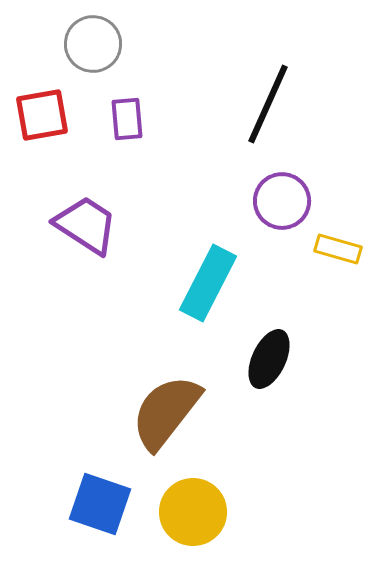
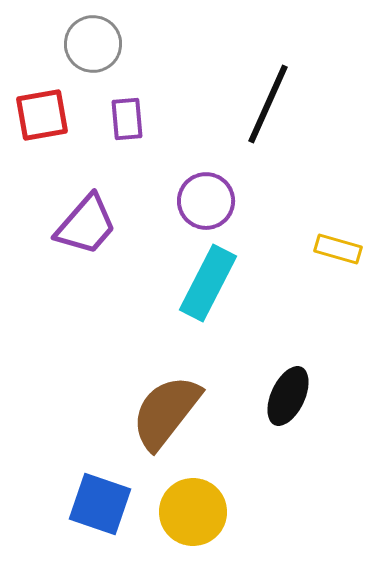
purple circle: moved 76 px left
purple trapezoid: rotated 98 degrees clockwise
black ellipse: moved 19 px right, 37 px down
